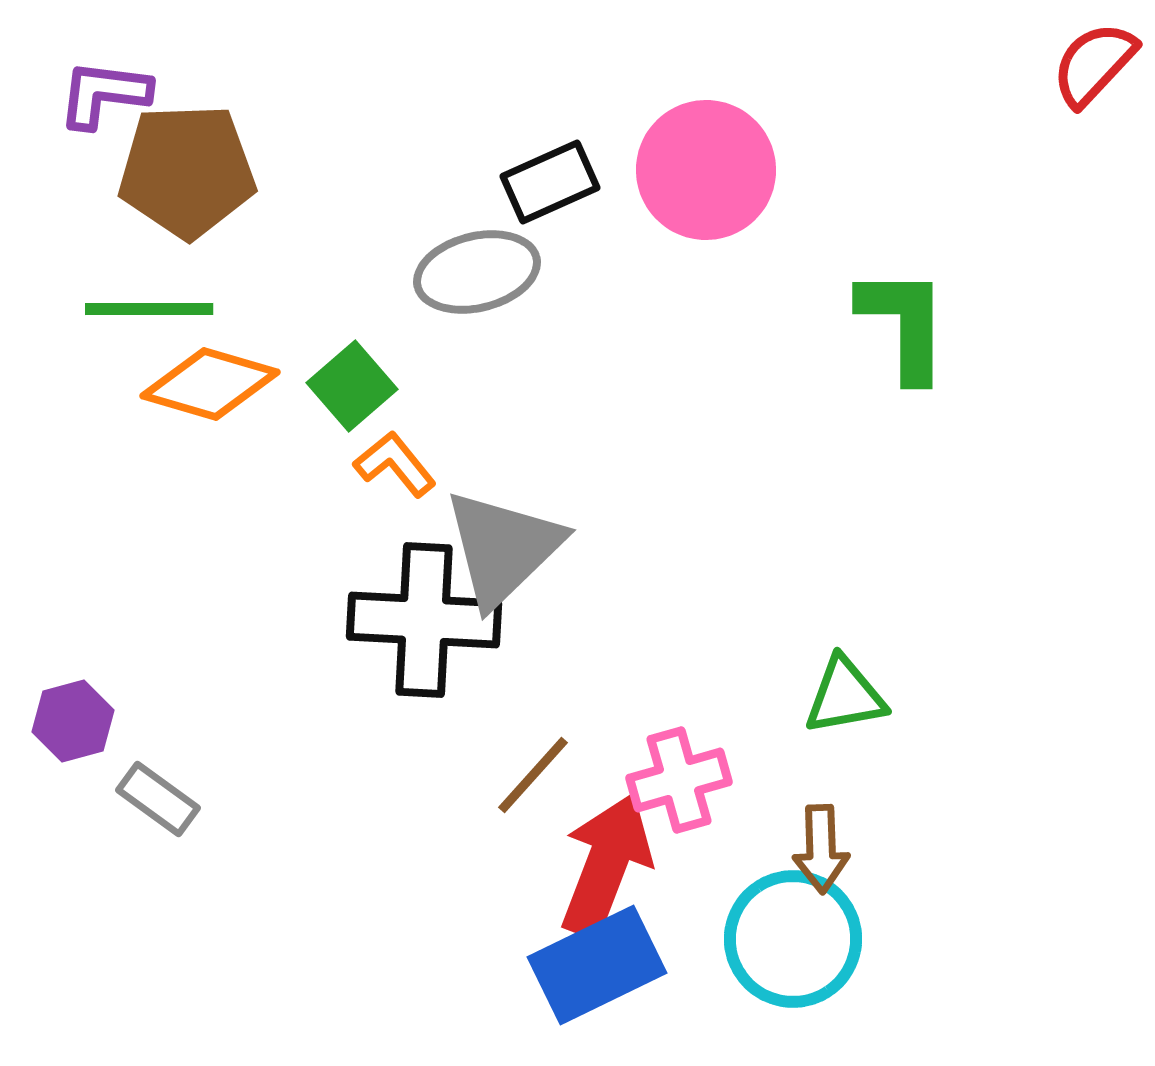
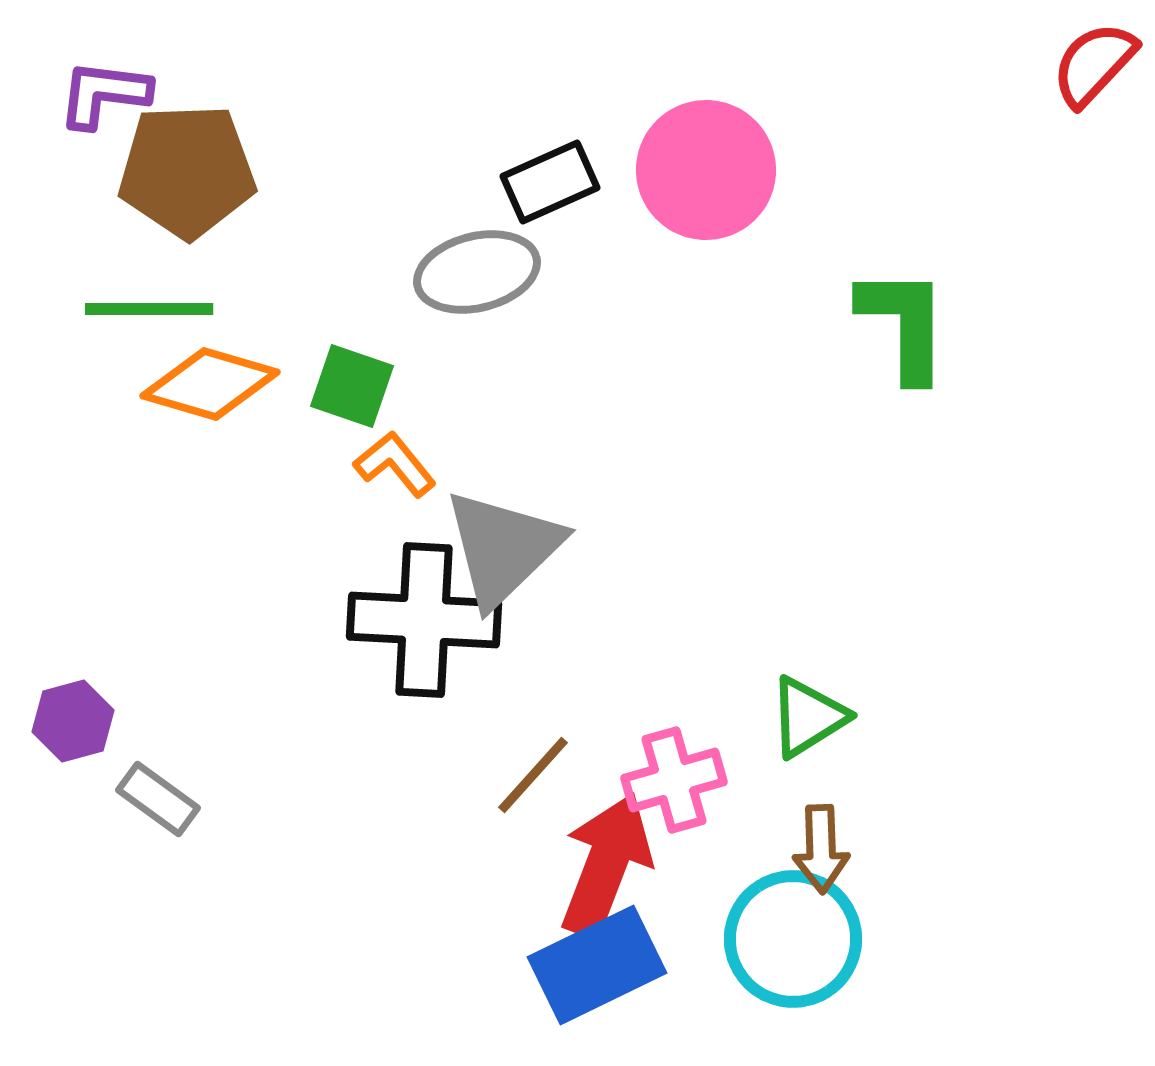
green square: rotated 30 degrees counterclockwise
green triangle: moved 37 px left, 21 px down; rotated 22 degrees counterclockwise
pink cross: moved 5 px left
